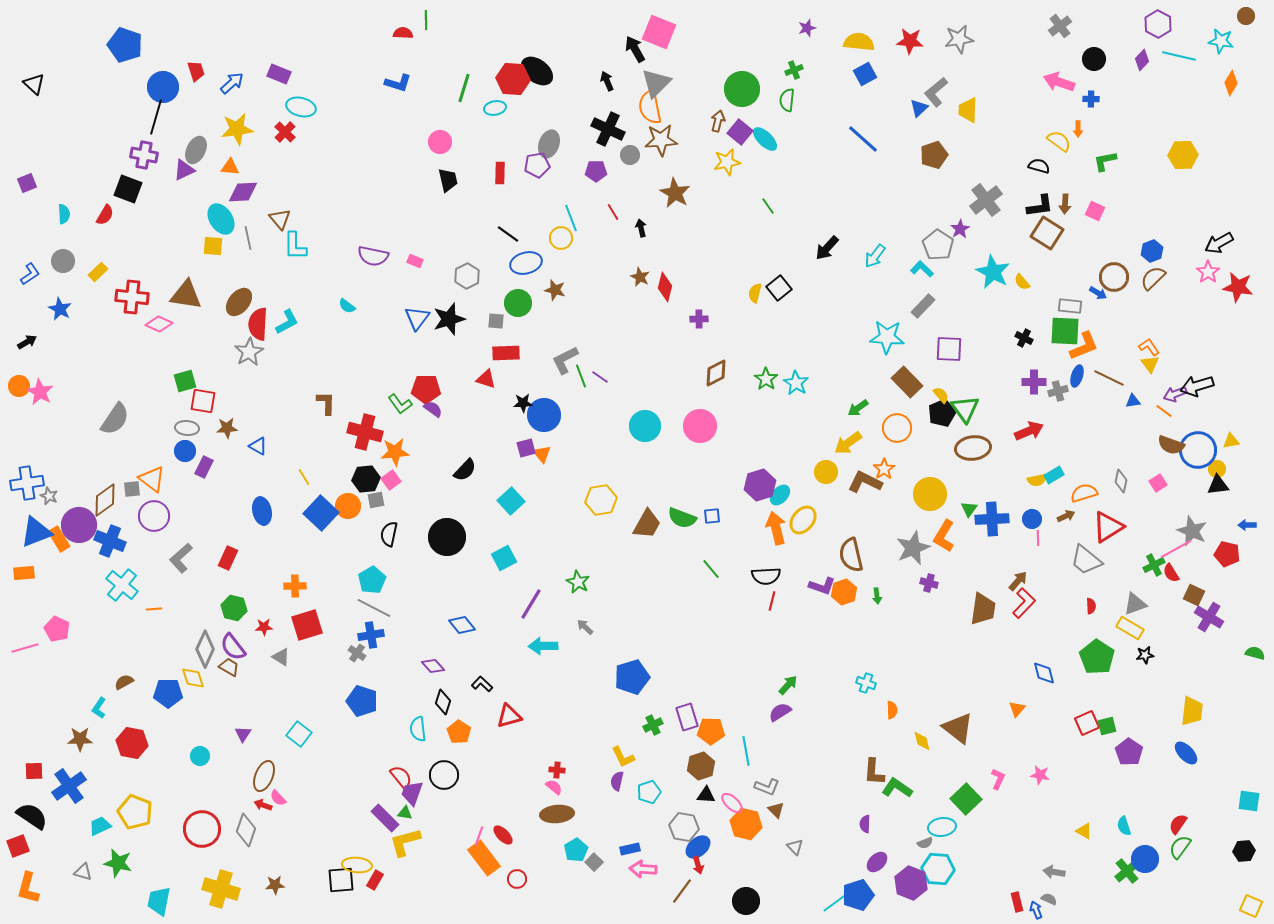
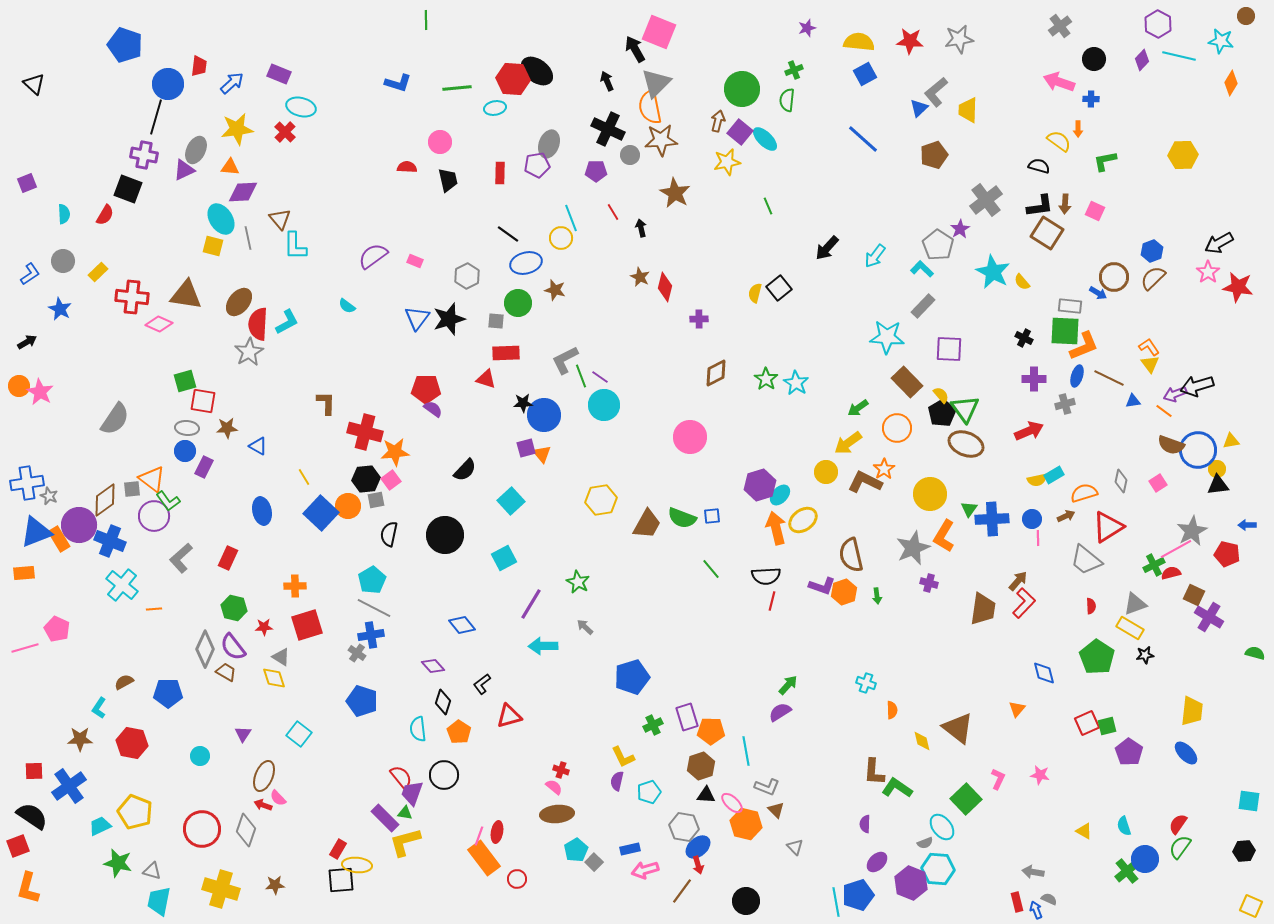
red semicircle at (403, 33): moved 4 px right, 134 px down
red trapezoid at (196, 71): moved 3 px right, 5 px up; rotated 25 degrees clockwise
blue circle at (163, 87): moved 5 px right, 3 px up
green line at (464, 88): moved 7 px left; rotated 68 degrees clockwise
green line at (768, 206): rotated 12 degrees clockwise
yellow square at (213, 246): rotated 10 degrees clockwise
purple semicircle at (373, 256): rotated 132 degrees clockwise
purple cross at (1034, 382): moved 3 px up
gray cross at (1058, 391): moved 7 px right, 13 px down
green L-shape at (400, 404): moved 232 px left, 97 px down
black pentagon at (942, 413): rotated 8 degrees counterclockwise
cyan circle at (645, 426): moved 41 px left, 21 px up
pink circle at (700, 426): moved 10 px left, 11 px down
brown ellipse at (973, 448): moved 7 px left, 4 px up; rotated 28 degrees clockwise
yellow ellipse at (803, 520): rotated 16 degrees clockwise
gray star at (1192, 531): rotated 20 degrees clockwise
black circle at (447, 537): moved 2 px left, 2 px up
red semicircle at (1171, 573): rotated 108 degrees clockwise
brown trapezoid at (229, 667): moved 3 px left, 5 px down
yellow diamond at (193, 678): moved 81 px right
black L-shape at (482, 684): rotated 80 degrees counterclockwise
red cross at (557, 770): moved 4 px right; rotated 14 degrees clockwise
cyan ellipse at (942, 827): rotated 60 degrees clockwise
red ellipse at (503, 835): moved 6 px left, 3 px up; rotated 55 degrees clockwise
pink arrow at (643, 869): moved 2 px right, 1 px down; rotated 20 degrees counterclockwise
gray triangle at (83, 872): moved 69 px right, 1 px up
gray arrow at (1054, 872): moved 21 px left
red rectangle at (375, 880): moved 37 px left, 31 px up
cyan line at (836, 902): rotated 64 degrees counterclockwise
